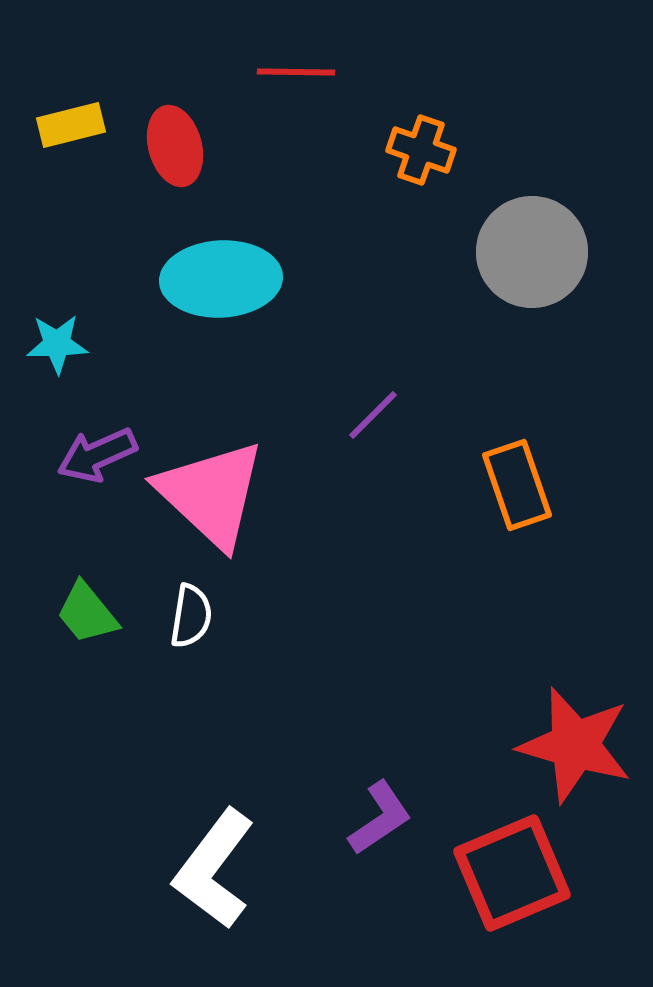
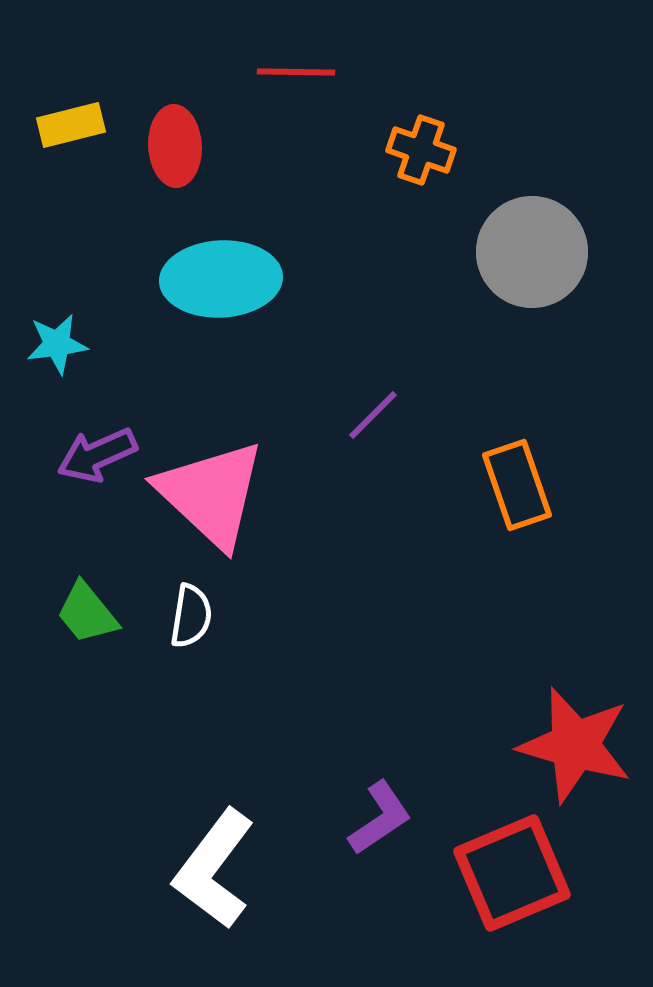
red ellipse: rotated 12 degrees clockwise
cyan star: rotated 6 degrees counterclockwise
